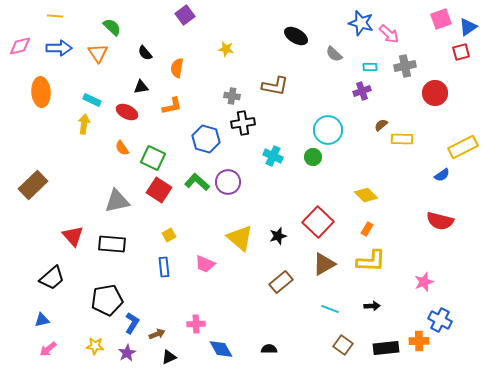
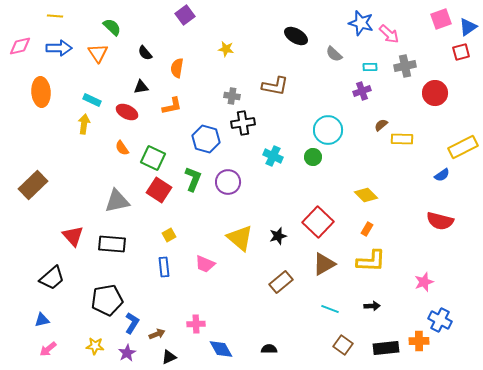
green L-shape at (197, 182): moved 4 px left, 3 px up; rotated 70 degrees clockwise
